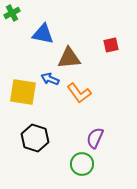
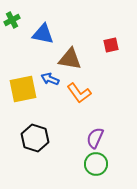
green cross: moved 7 px down
brown triangle: moved 1 px right, 1 px down; rotated 15 degrees clockwise
yellow square: moved 3 px up; rotated 20 degrees counterclockwise
green circle: moved 14 px right
